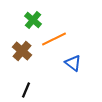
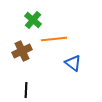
orange line: rotated 20 degrees clockwise
brown cross: rotated 24 degrees clockwise
black line: rotated 21 degrees counterclockwise
